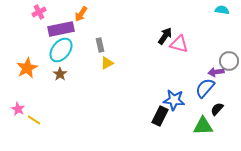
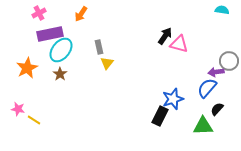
pink cross: moved 1 px down
purple rectangle: moved 11 px left, 5 px down
gray rectangle: moved 1 px left, 2 px down
yellow triangle: rotated 24 degrees counterclockwise
blue semicircle: moved 2 px right
blue star: moved 1 px left, 1 px up; rotated 25 degrees counterclockwise
pink star: rotated 16 degrees counterclockwise
